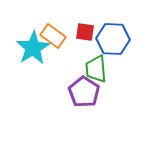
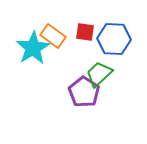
blue hexagon: moved 1 px right
green trapezoid: moved 3 px right, 5 px down; rotated 52 degrees clockwise
